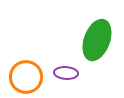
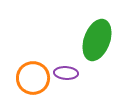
orange circle: moved 7 px right, 1 px down
